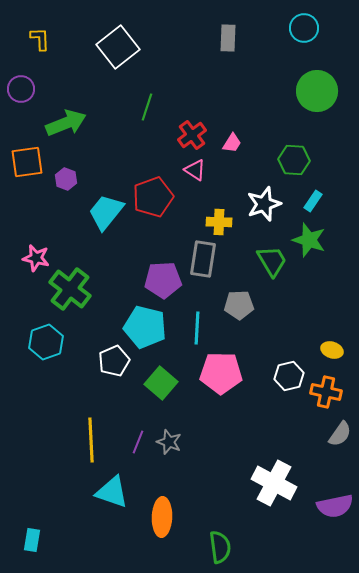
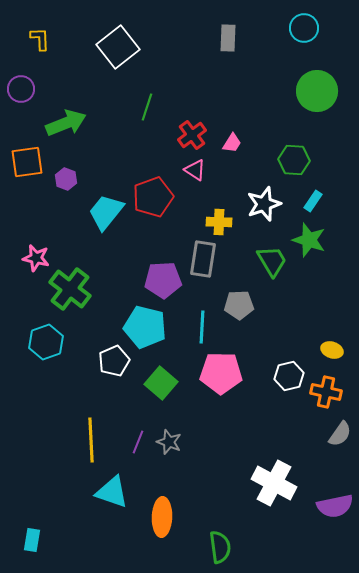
cyan line at (197, 328): moved 5 px right, 1 px up
